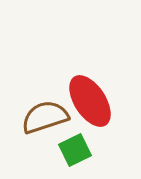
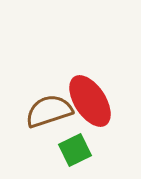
brown semicircle: moved 4 px right, 6 px up
